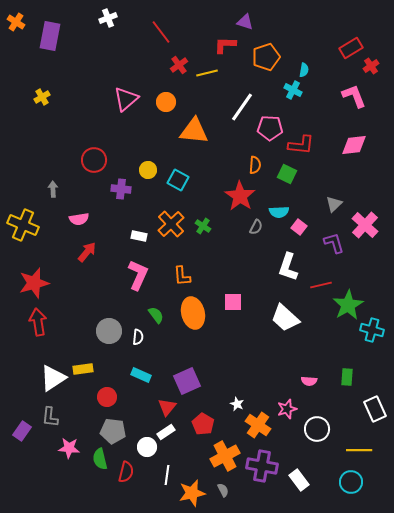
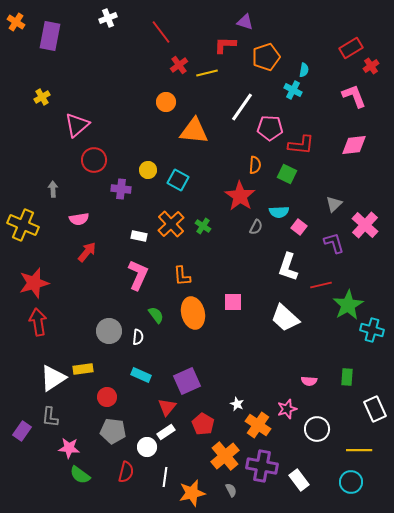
pink triangle at (126, 99): moved 49 px left, 26 px down
orange cross at (225, 456): rotated 12 degrees counterclockwise
green semicircle at (100, 459): moved 20 px left, 16 px down; rotated 40 degrees counterclockwise
white line at (167, 475): moved 2 px left, 2 px down
gray semicircle at (223, 490): moved 8 px right
